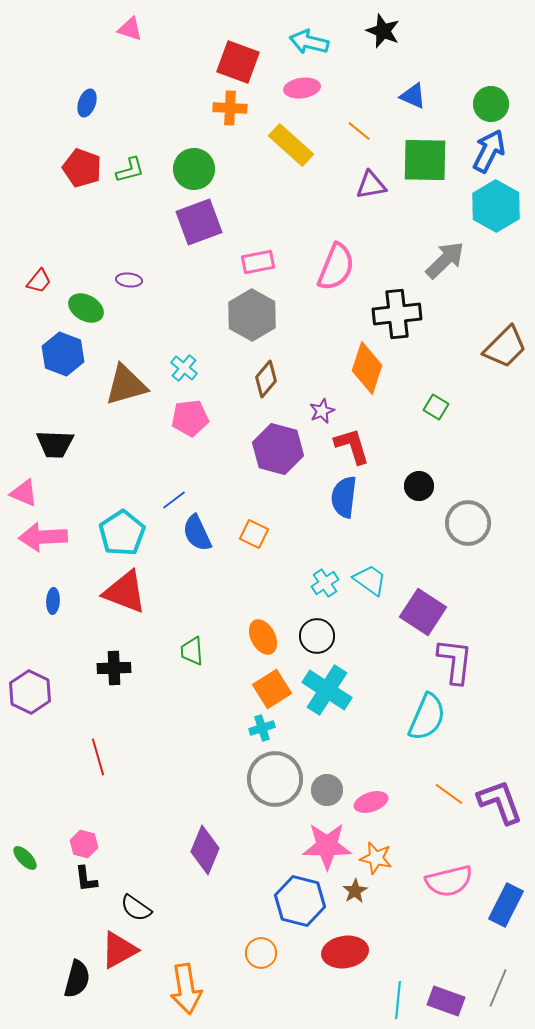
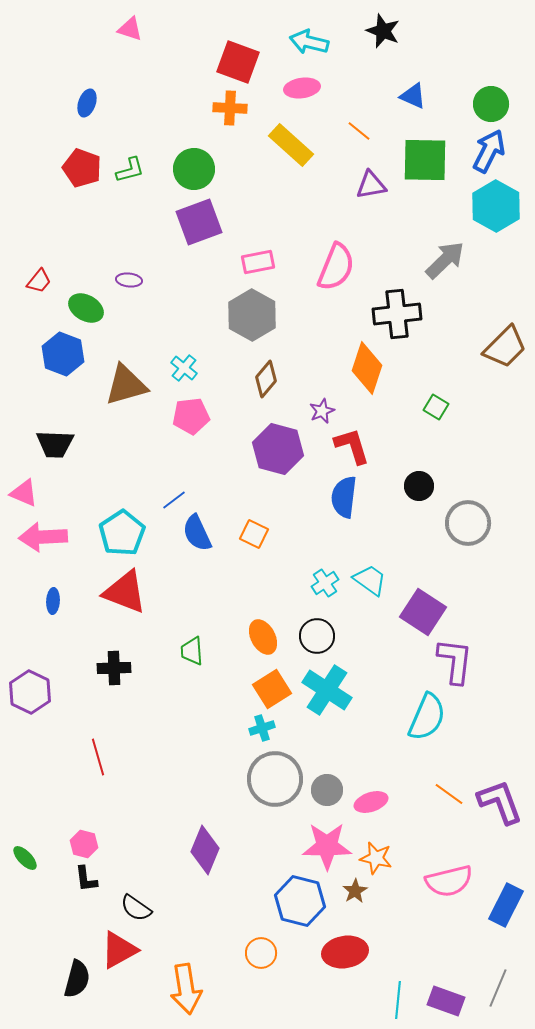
pink pentagon at (190, 418): moved 1 px right, 2 px up
